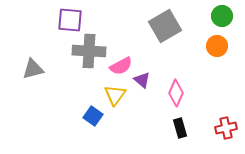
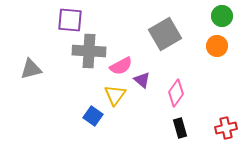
gray square: moved 8 px down
gray triangle: moved 2 px left
pink diamond: rotated 12 degrees clockwise
